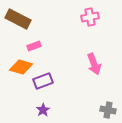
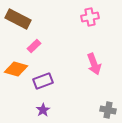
pink rectangle: rotated 24 degrees counterclockwise
orange diamond: moved 5 px left, 2 px down
